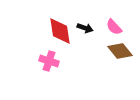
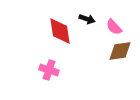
black arrow: moved 2 px right, 9 px up
brown diamond: rotated 60 degrees counterclockwise
pink cross: moved 9 px down
